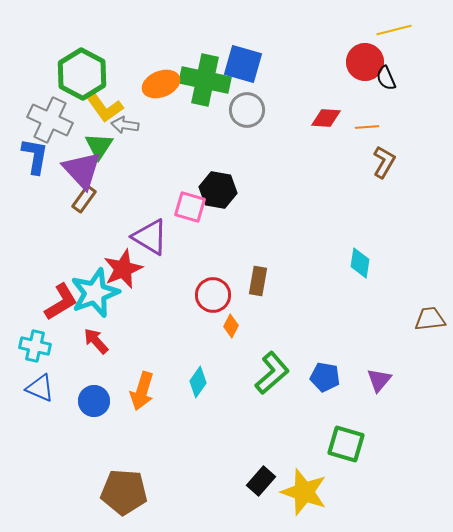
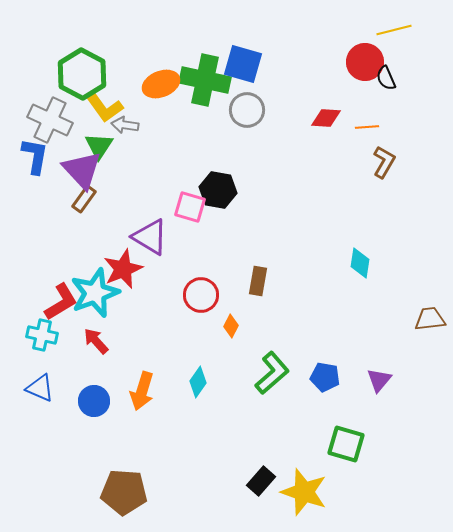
red circle at (213, 295): moved 12 px left
cyan cross at (35, 346): moved 7 px right, 11 px up
